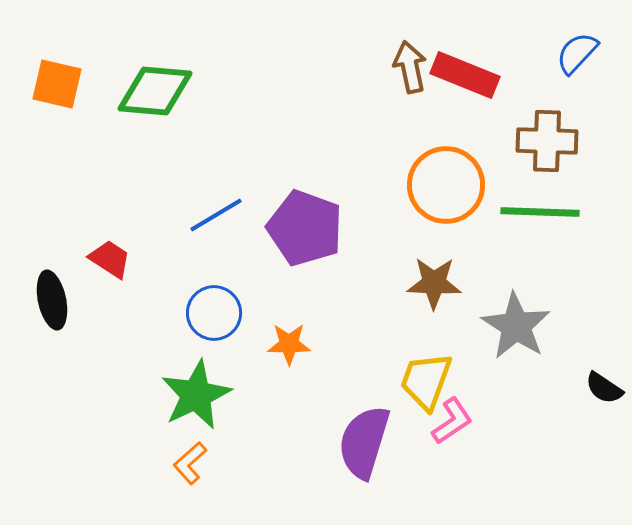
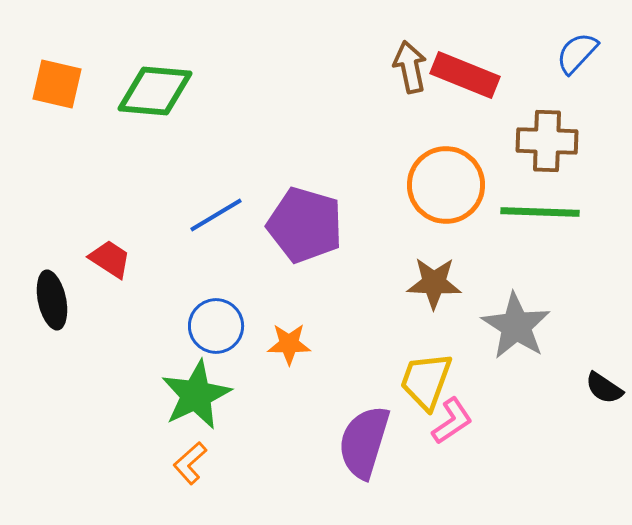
purple pentagon: moved 3 px up; rotated 4 degrees counterclockwise
blue circle: moved 2 px right, 13 px down
